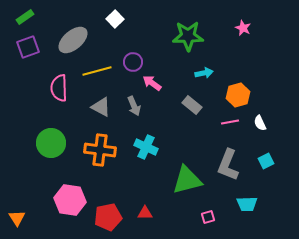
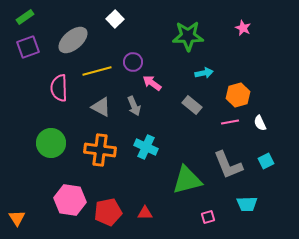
gray L-shape: rotated 44 degrees counterclockwise
red pentagon: moved 5 px up
